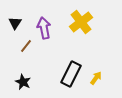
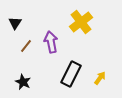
purple arrow: moved 7 px right, 14 px down
yellow arrow: moved 4 px right
